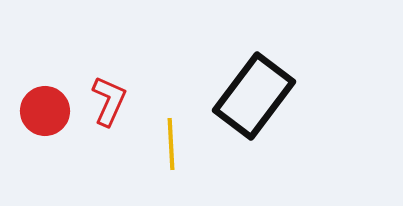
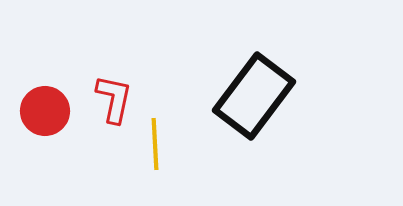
red L-shape: moved 5 px right, 2 px up; rotated 12 degrees counterclockwise
yellow line: moved 16 px left
